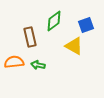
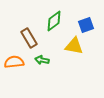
brown rectangle: moved 1 px left, 1 px down; rotated 18 degrees counterclockwise
yellow triangle: rotated 18 degrees counterclockwise
green arrow: moved 4 px right, 5 px up
